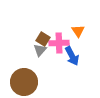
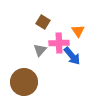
brown square: moved 17 px up
blue arrow: rotated 12 degrees counterclockwise
